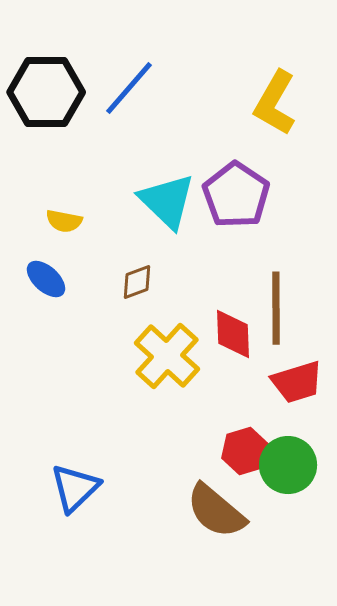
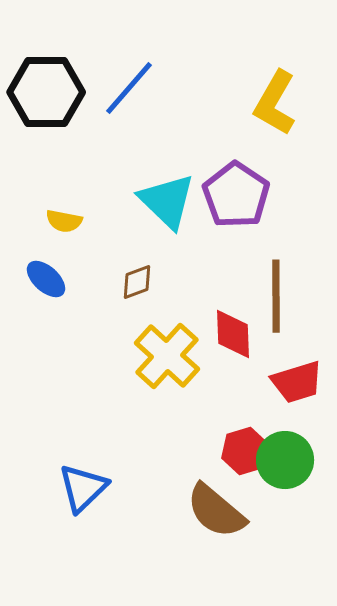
brown line: moved 12 px up
green circle: moved 3 px left, 5 px up
blue triangle: moved 8 px right
